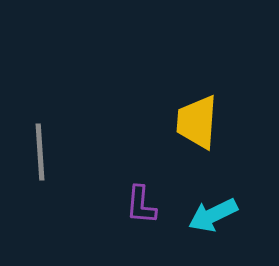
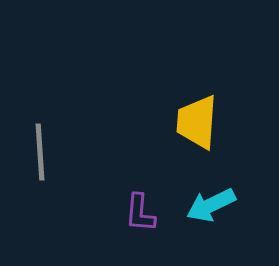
purple L-shape: moved 1 px left, 8 px down
cyan arrow: moved 2 px left, 10 px up
